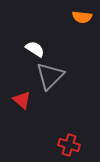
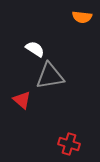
gray triangle: rotated 36 degrees clockwise
red cross: moved 1 px up
